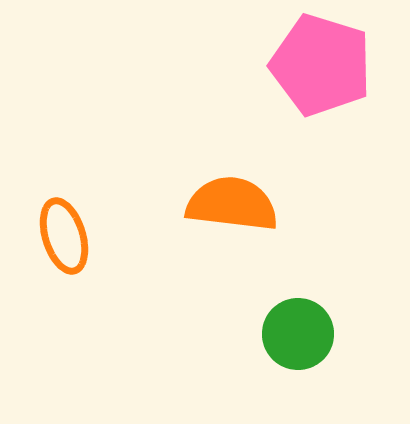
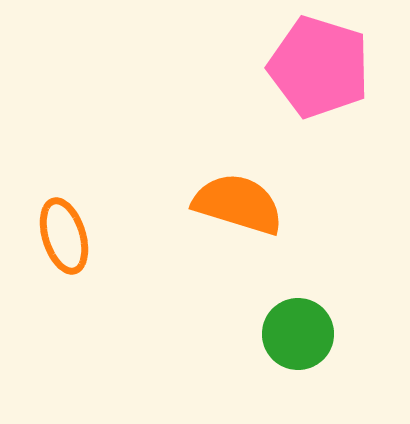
pink pentagon: moved 2 px left, 2 px down
orange semicircle: moved 6 px right; rotated 10 degrees clockwise
